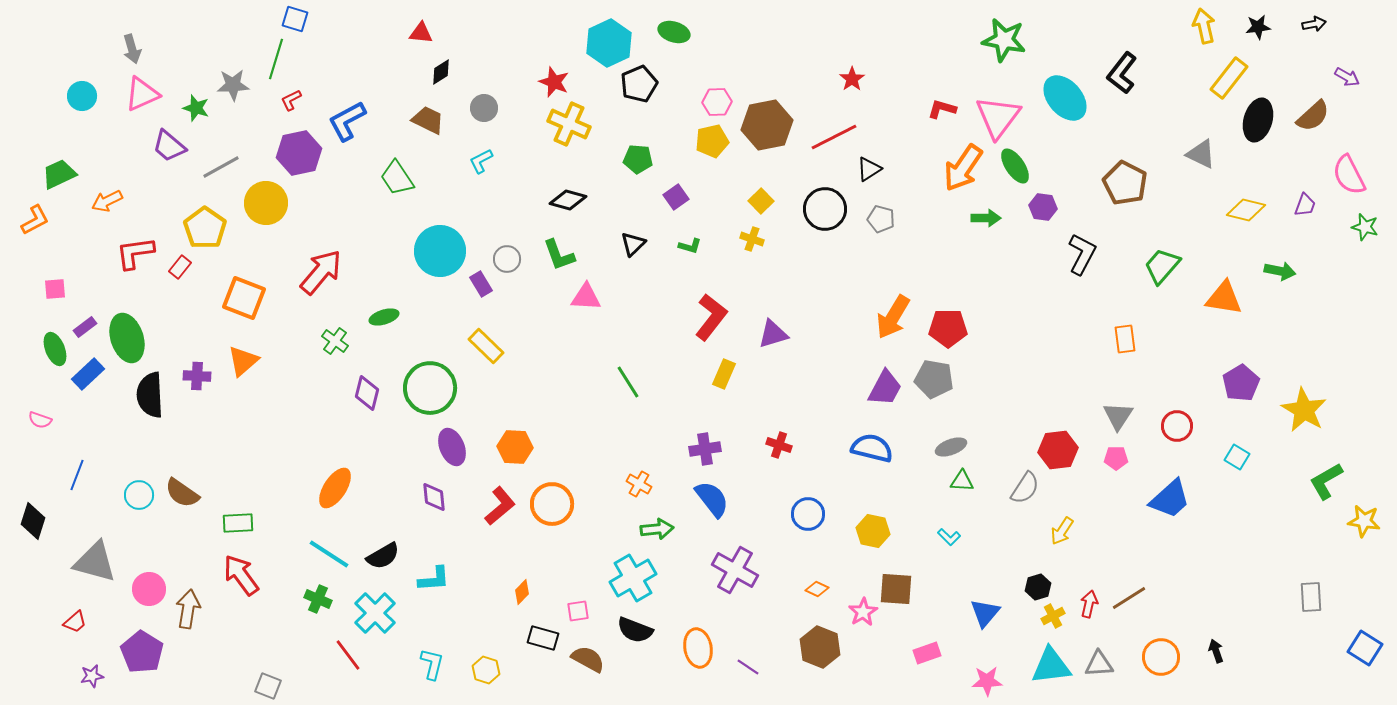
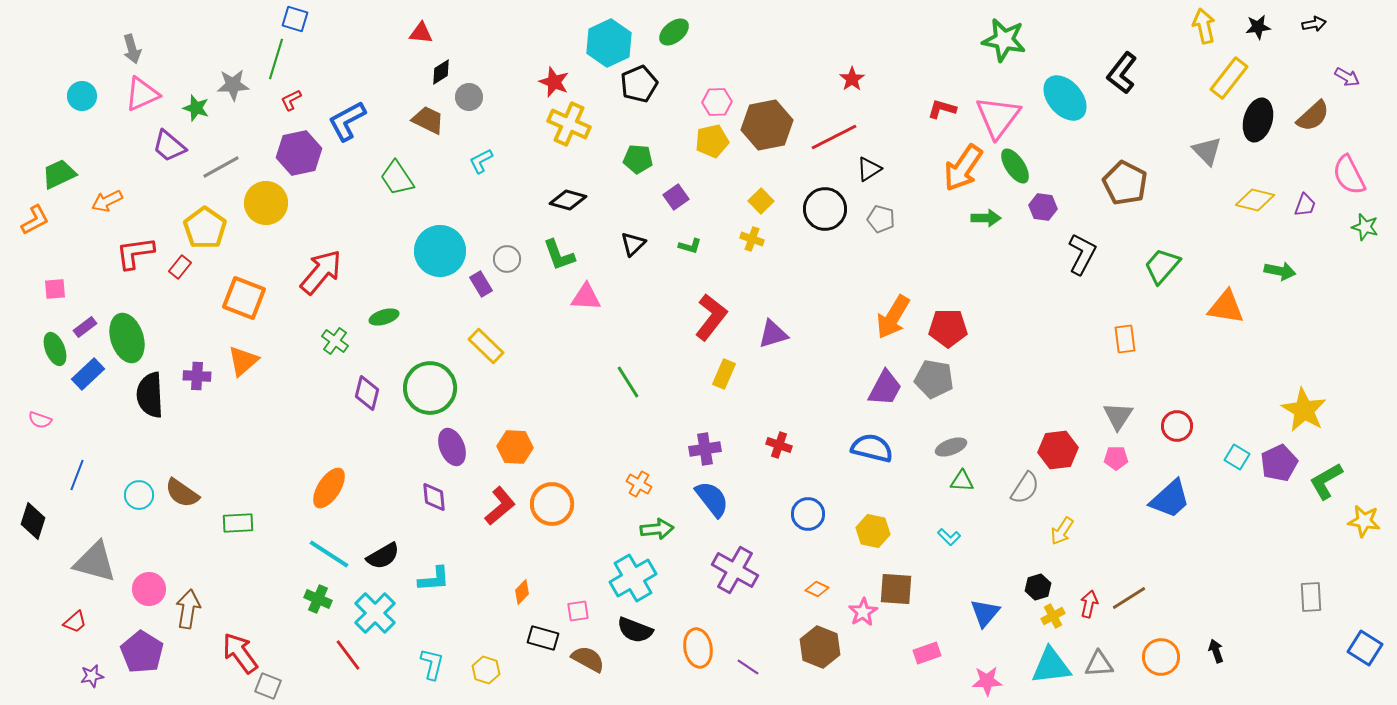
green ellipse at (674, 32): rotated 56 degrees counterclockwise
gray circle at (484, 108): moved 15 px left, 11 px up
gray triangle at (1201, 154): moved 6 px right, 3 px up; rotated 20 degrees clockwise
yellow diamond at (1246, 210): moved 9 px right, 10 px up
orange triangle at (1224, 298): moved 2 px right, 9 px down
purple pentagon at (1241, 383): moved 38 px right, 80 px down; rotated 6 degrees clockwise
orange ellipse at (335, 488): moved 6 px left
red arrow at (241, 575): moved 1 px left, 78 px down
